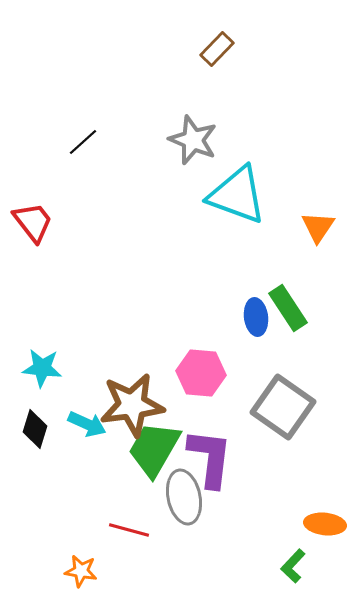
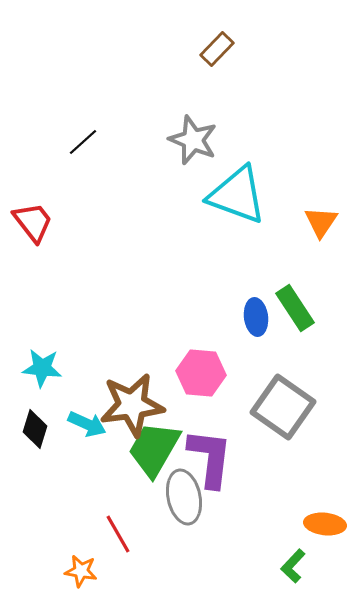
orange triangle: moved 3 px right, 5 px up
green rectangle: moved 7 px right
red line: moved 11 px left, 4 px down; rotated 45 degrees clockwise
